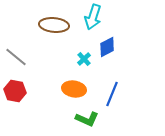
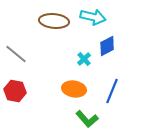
cyan arrow: rotated 95 degrees counterclockwise
brown ellipse: moved 4 px up
blue diamond: moved 1 px up
gray line: moved 3 px up
blue line: moved 3 px up
green L-shape: rotated 25 degrees clockwise
